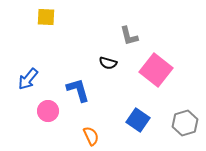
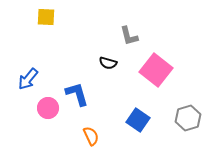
blue L-shape: moved 1 px left, 4 px down
pink circle: moved 3 px up
gray hexagon: moved 3 px right, 5 px up
